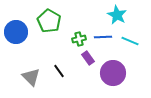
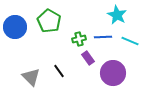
blue circle: moved 1 px left, 5 px up
